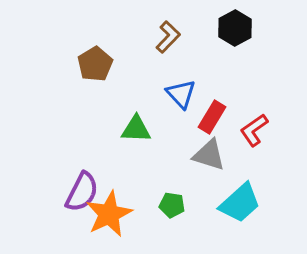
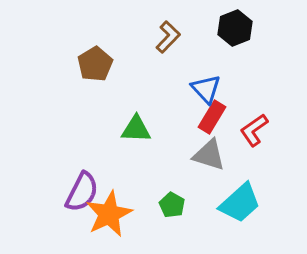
black hexagon: rotated 8 degrees clockwise
blue triangle: moved 25 px right, 5 px up
green pentagon: rotated 20 degrees clockwise
